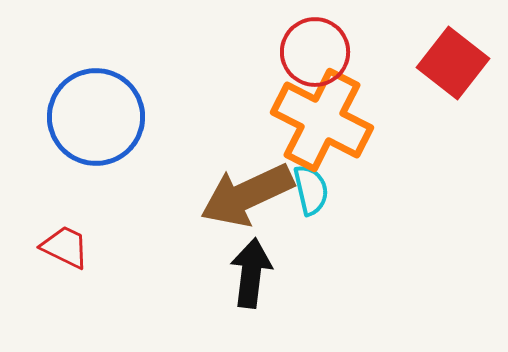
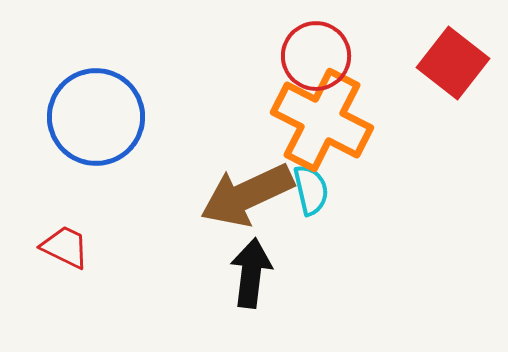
red circle: moved 1 px right, 4 px down
